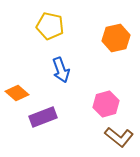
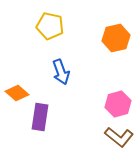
blue arrow: moved 2 px down
pink hexagon: moved 12 px right
purple rectangle: moved 3 px left; rotated 60 degrees counterclockwise
